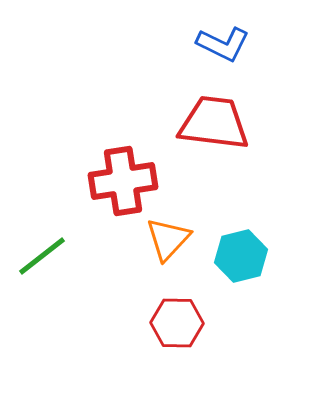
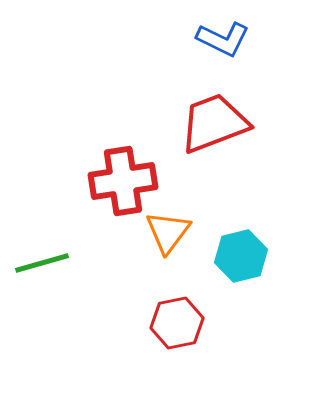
blue L-shape: moved 5 px up
red trapezoid: rotated 28 degrees counterclockwise
orange triangle: moved 7 px up; rotated 6 degrees counterclockwise
green line: moved 7 px down; rotated 22 degrees clockwise
red hexagon: rotated 12 degrees counterclockwise
